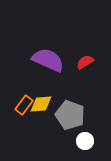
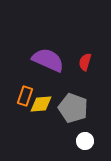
red semicircle: rotated 42 degrees counterclockwise
orange rectangle: moved 1 px right, 9 px up; rotated 18 degrees counterclockwise
gray pentagon: moved 3 px right, 7 px up
